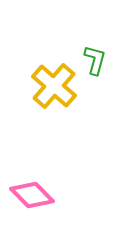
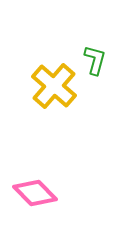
pink diamond: moved 3 px right, 2 px up
